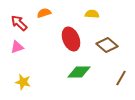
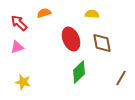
brown diamond: moved 5 px left, 2 px up; rotated 40 degrees clockwise
green diamond: rotated 45 degrees counterclockwise
